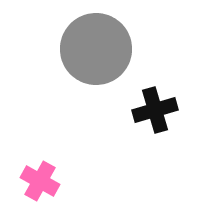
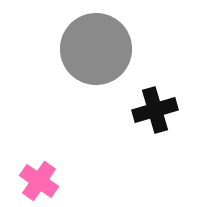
pink cross: moved 1 px left; rotated 6 degrees clockwise
